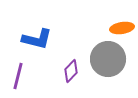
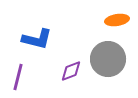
orange ellipse: moved 5 px left, 8 px up
purple diamond: rotated 25 degrees clockwise
purple line: moved 1 px down
